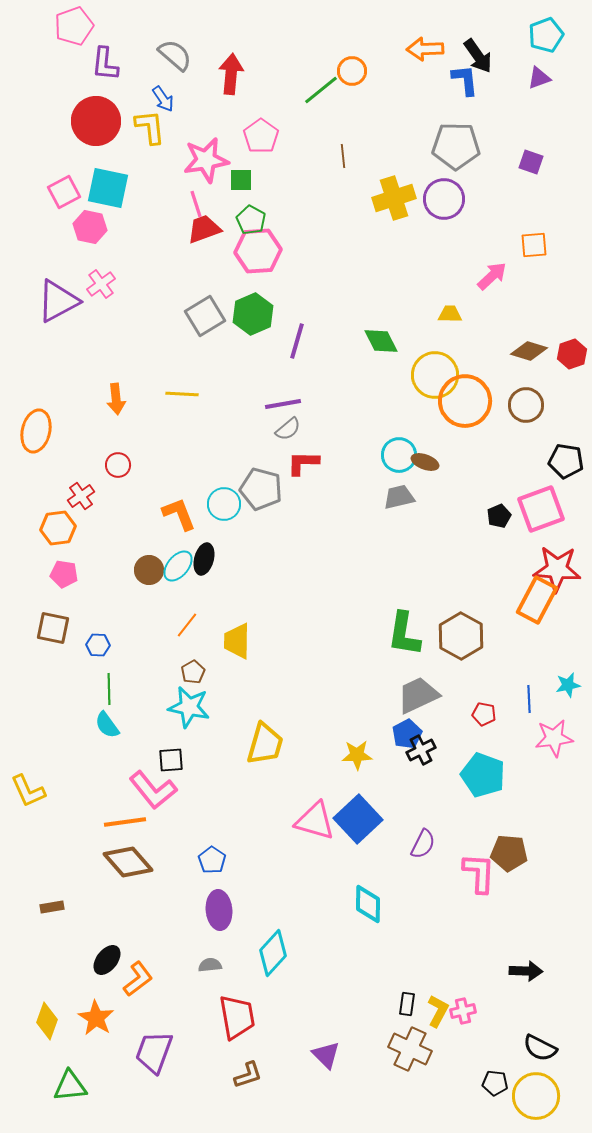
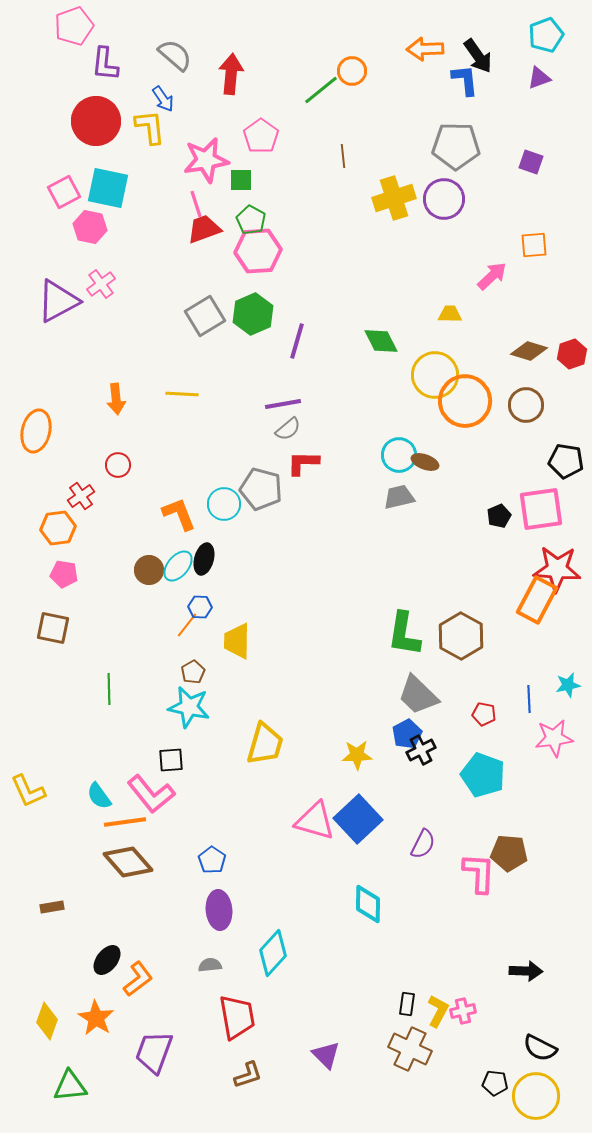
pink square at (541, 509): rotated 12 degrees clockwise
blue hexagon at (98, 645): moved 102 px right, 38 px up
gray trapezoid at (418, 695): rotated 111 degrees counterclockwise
cyan semicircle at (107, 725): moved 8 px left, 71 px down
pink L-shape at (153, 790): moved 2 px left, 4 px down
